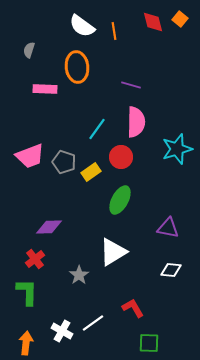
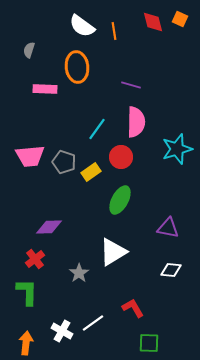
orange square: rotated 14 degrees counterclockwise
pink trapezoid: rotated 16 degrees clockwise
gray star: moved 2 px up
